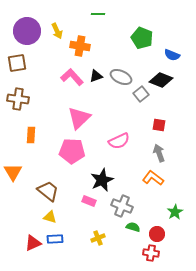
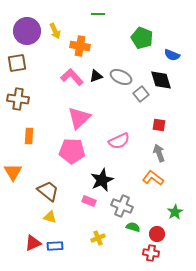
yellow arrow: moved 2 px left
black diamond: rotated 50 degrees clockwise
orange rectangle: moved 2 px left, 1 px down
blue rectangle: moved 7 px down
